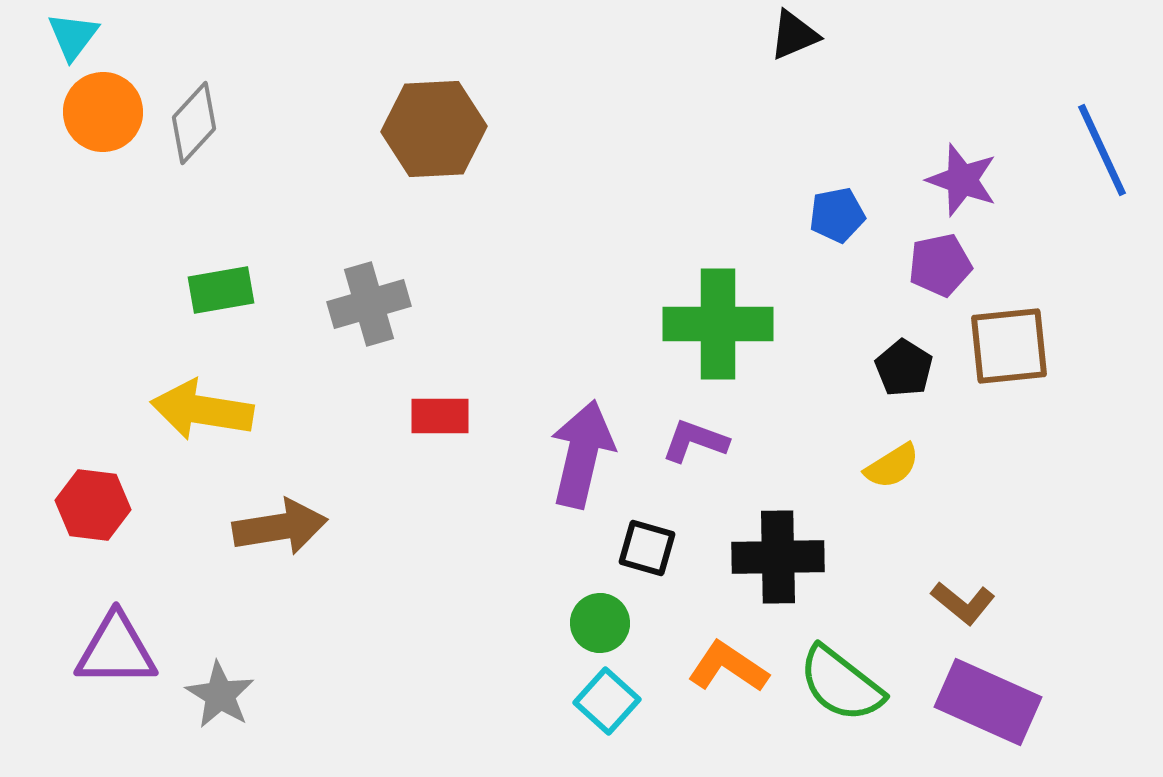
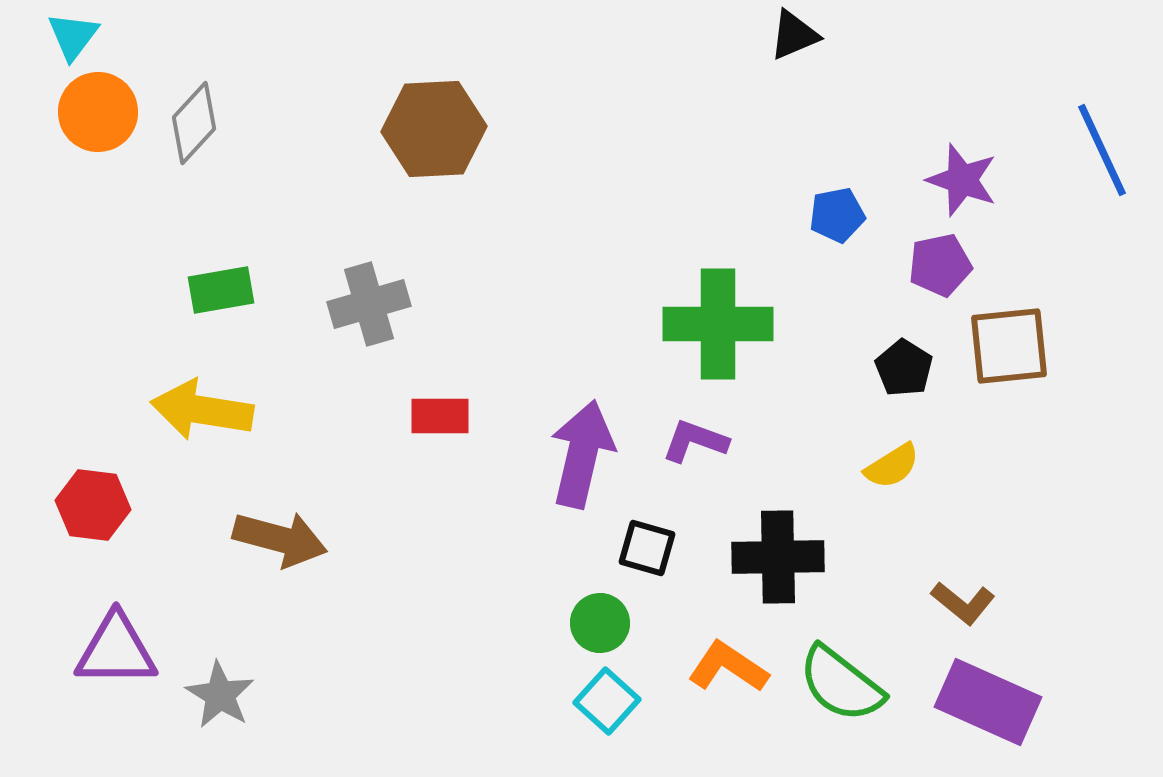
orange circle: moved 5 px left
brown arrow: moved 12 px down; rotated 24 degrees clockwise
